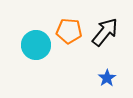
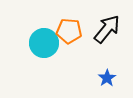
black arrow: moved 2 px right, 3 px up
cyan circle: moved 8 px right, 2 px up
